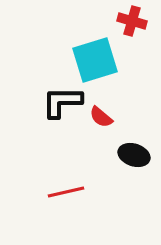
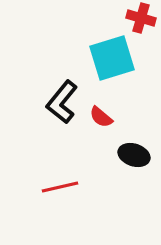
red cross: moved 9 px right, 3 px up
cyan square: moved 17 px right, 2 px up
black L-shape: rotated 51 degrees counterclockwise
red line: moved 6 px left, 5 px up
